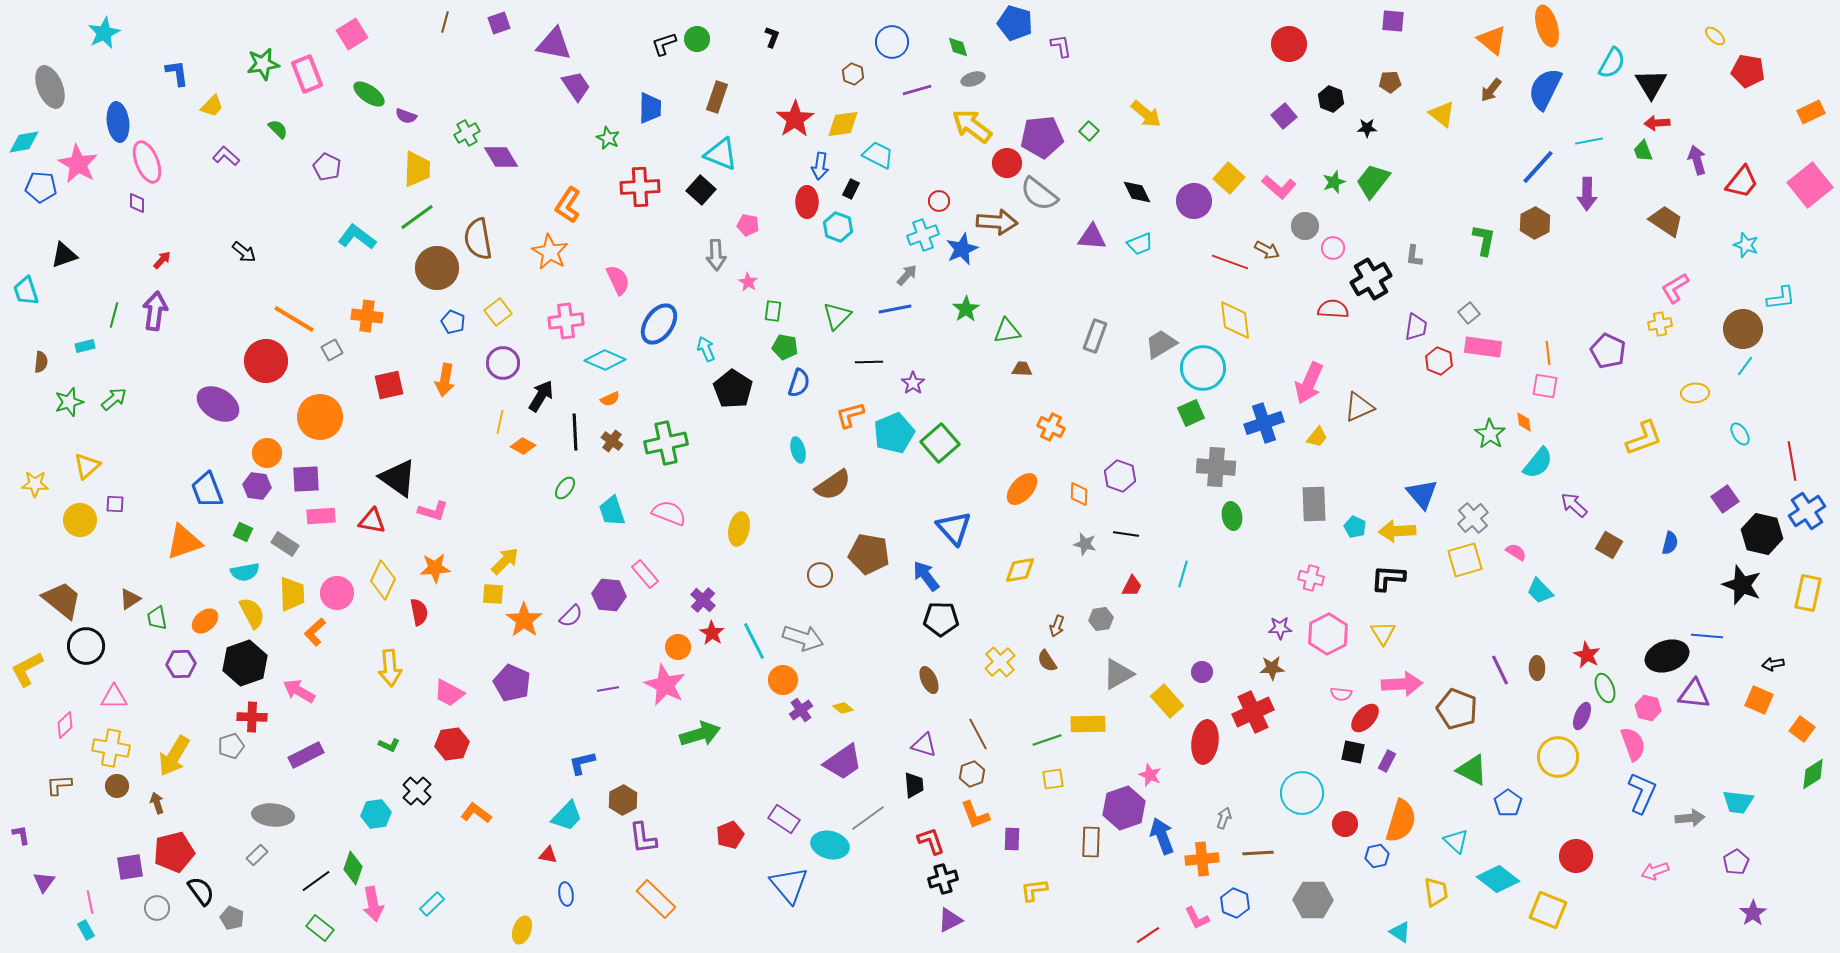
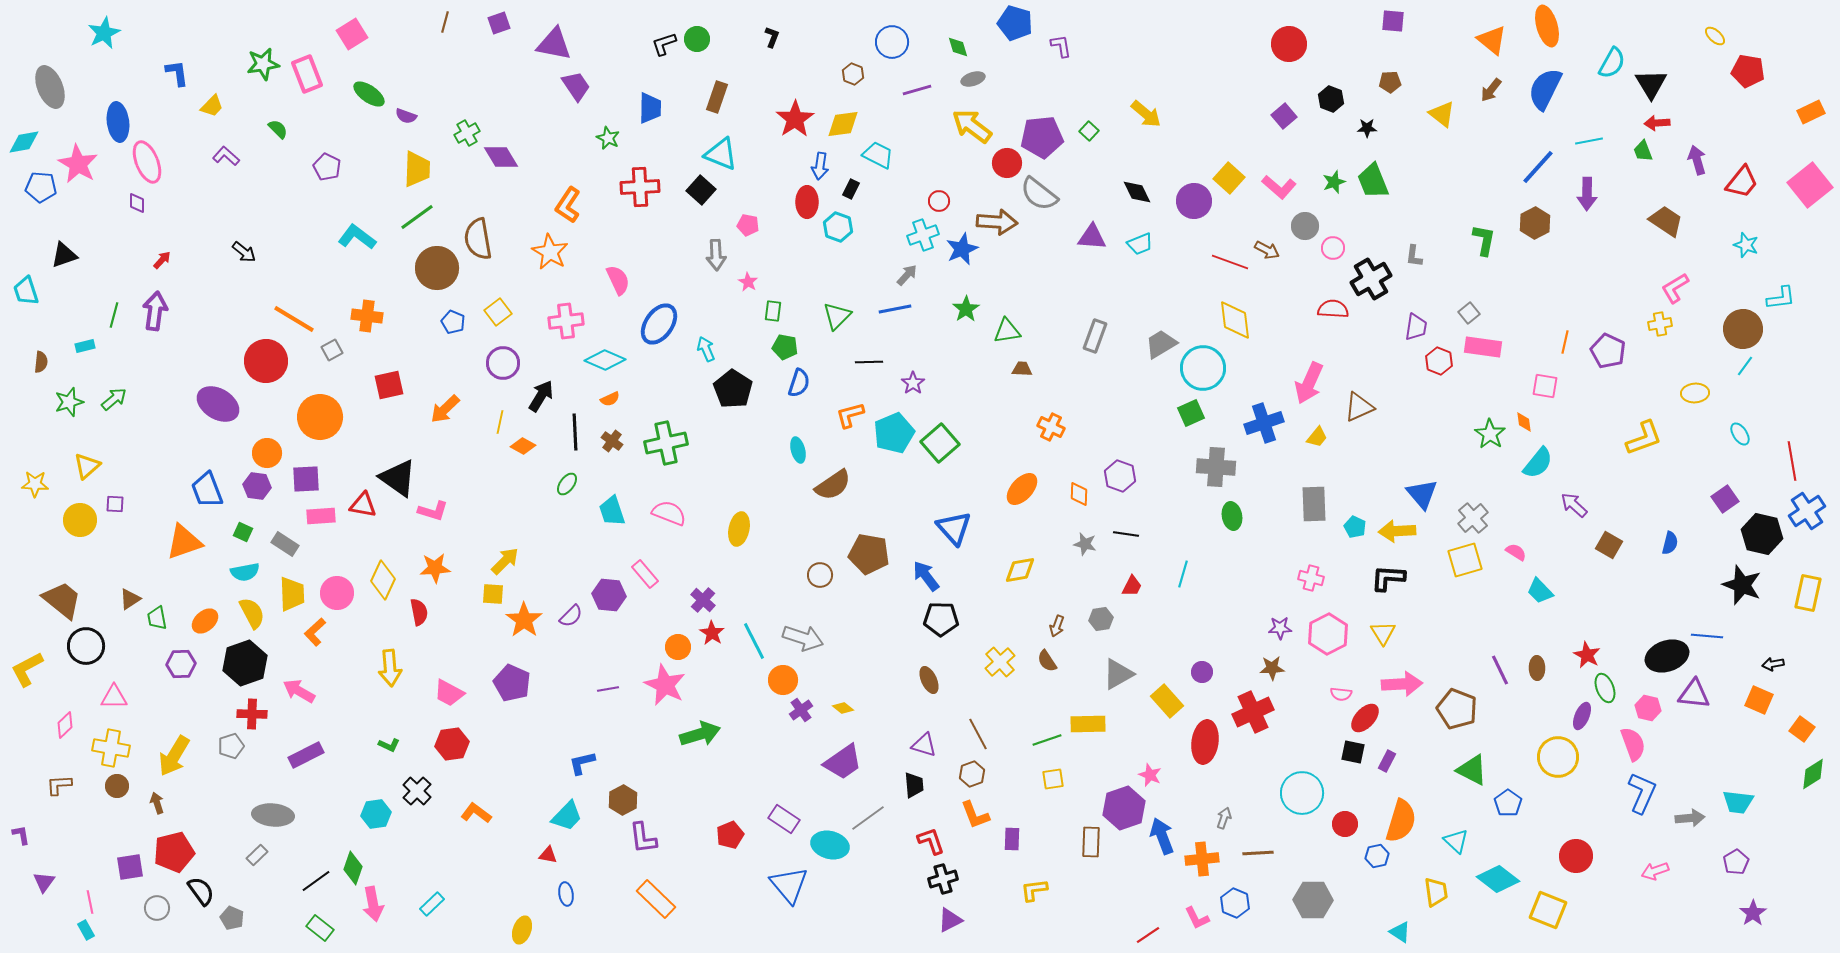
green trapezoid at (1373, 181): rotated 60 degrees counterclockwise
orange line at (1548, 353): moved 17 px right, 11 px up; rotated 20 degrees clockwise
orange arrow at (445, 380): moved 29 px down; rotated 36 degrees clockwise
green ellipse at (565, 488): moved 2 px right, 4 px up
red triangle at (372, 521): moved 9 px left, 16 px up
red cross at (252, 717): moved 3 px up
